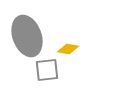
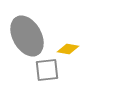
gray ellipse: rotated 9 degrees counterclockwise
